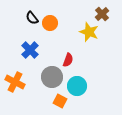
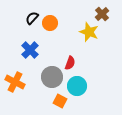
black semicircle: rotated 80 degrees clockwise
red semicircle: moved 2 px right, 3 px down
